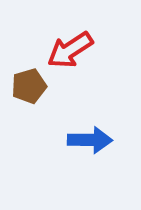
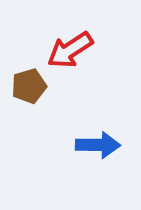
blue arrow: moved 8 px right, 5 px down
